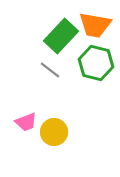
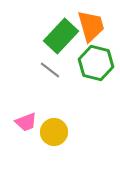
orange trapezoid: moved 4 px left, 1 px down; rotated 116 degrees counterclockwise
